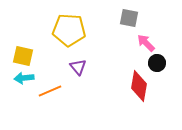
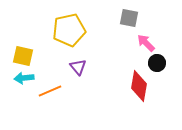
yellow pentagon: rotated 16 degrees counterclockwise
